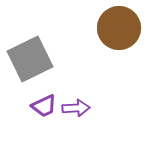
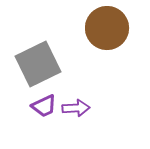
brown circle: moved 12 px left
gray square: moved 8 px right, 5 px down
